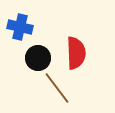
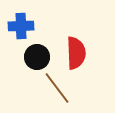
blue cross: moved 1 px right, 1 px up; rotated 15 degrees counterclockwise
black circle: moved 1 px left, 1 px up
